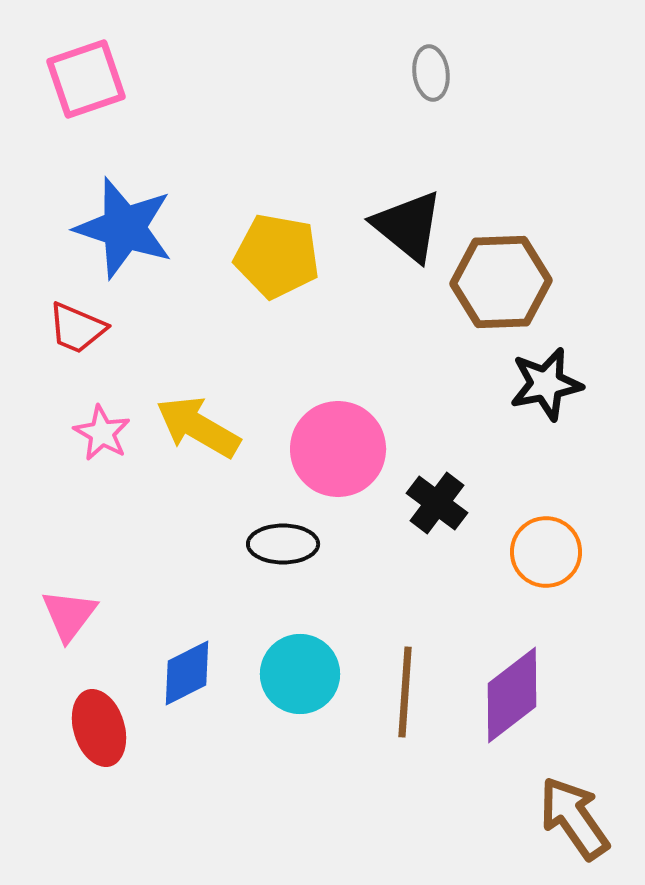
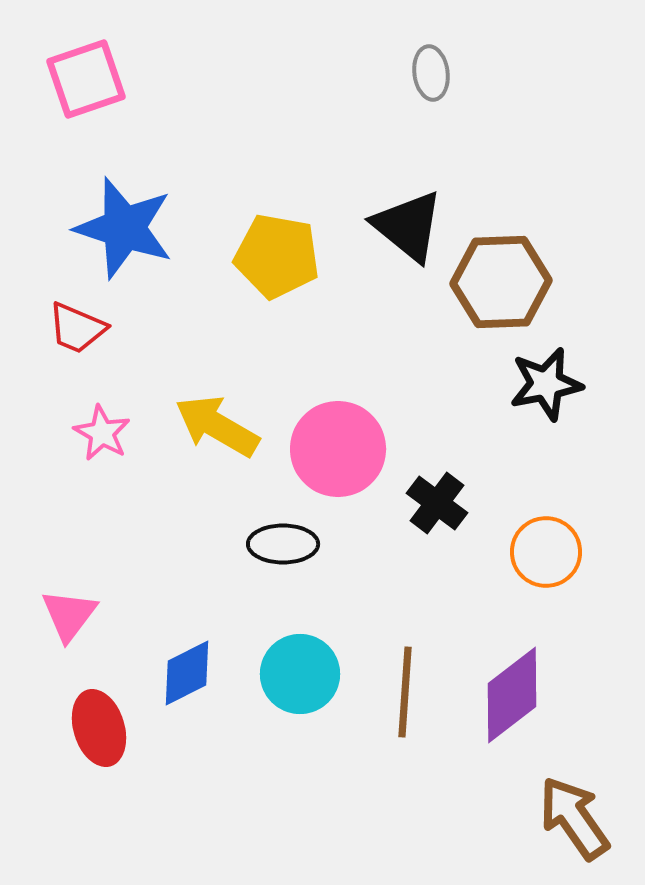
yellow arrow: moved 19 px right, 1 px up
